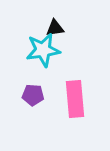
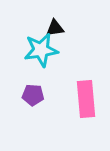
cyan star: moved 2 px left
pink rectangle: moved 11 px right
